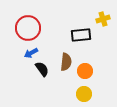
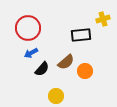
brown semicircle: rotated 42 degrees clockwise
black semicircle: rotated 77 degrees clockwise
yellow circle: moved 28 px left, 2 px down
